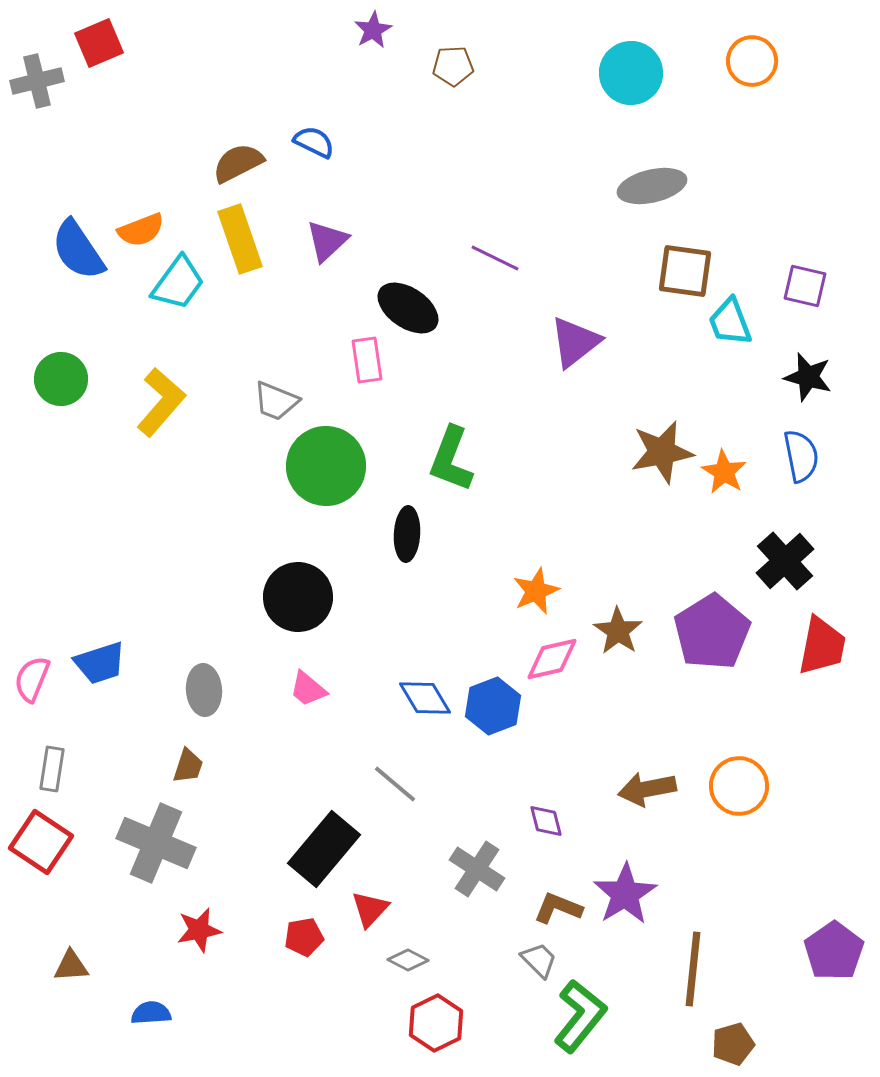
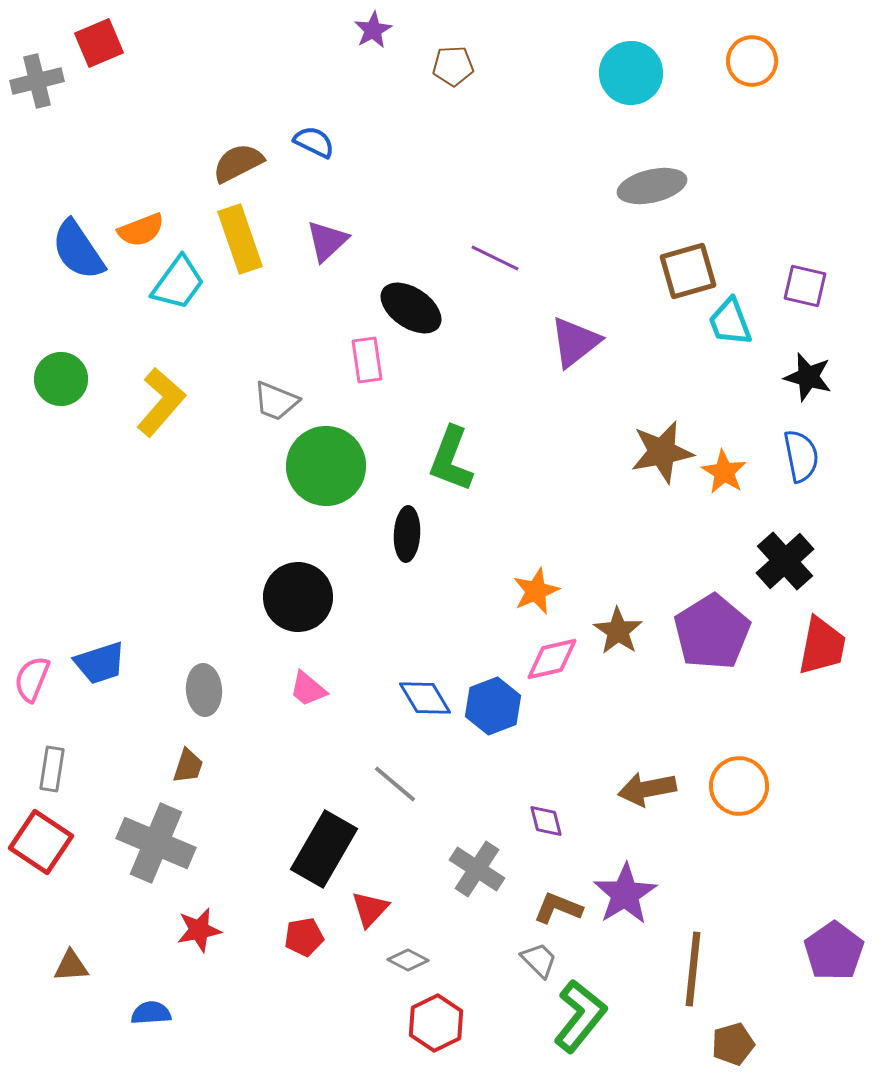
brown square at (685, 271): moved 3 px right; rotated 24 degrees counterclockwise
black ellipse at (408, 308): moved 3 px right
black rectangle at (324, 849): rotated 10 degrees counterclockwise
